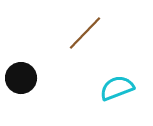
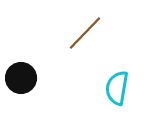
cyan semicircle: rotated 60 degrees counterclockwise
